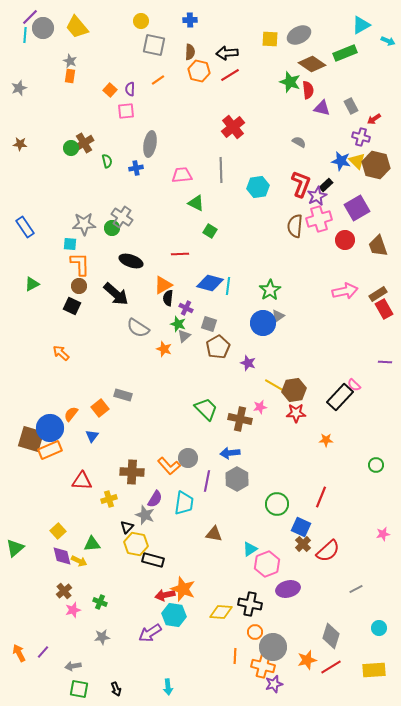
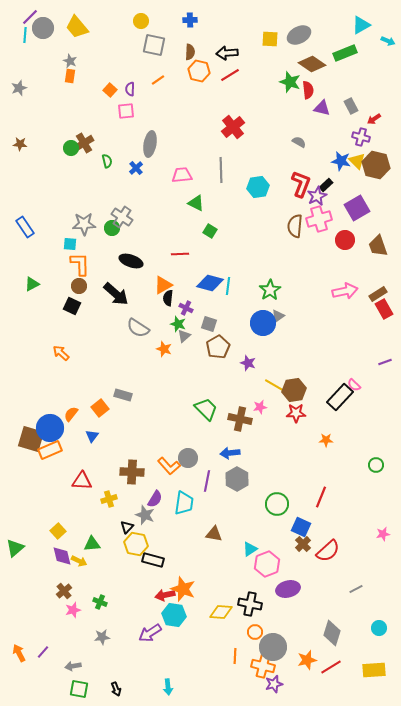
blue cross at (136, 168): rotated 32 degrees counterclockwise
purple line at (385, 362): rotated 24 degrees counterclockwise
gray diamond at (331, 636): moved 1 px right, 3 px up
